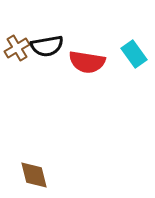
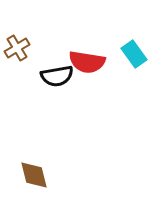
black semicircle: moved 10 px right, 30 px down
